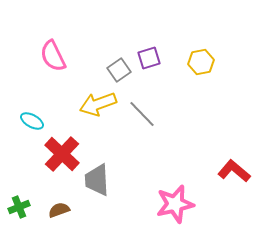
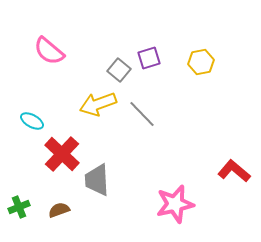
pink semicircle: moved 4 px left, 5 px up; rotated 24 degrees counterclockwise
gray square: rotated 15 degrees counterclockwise
